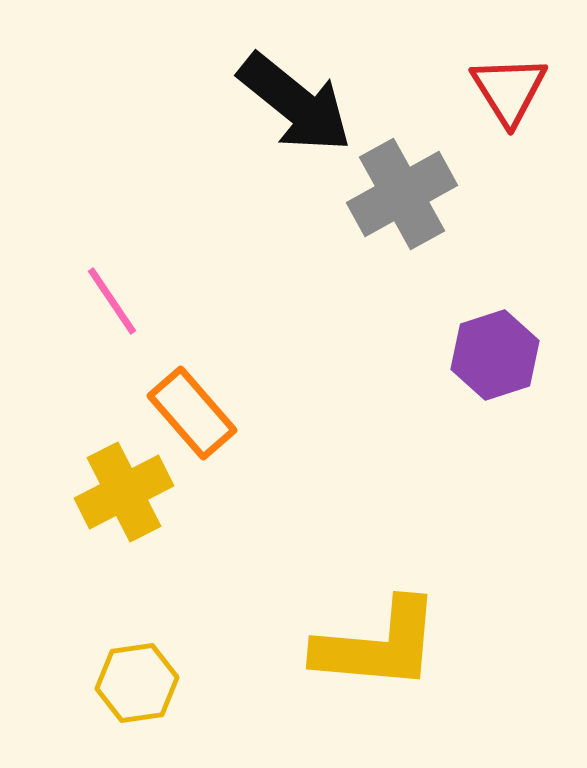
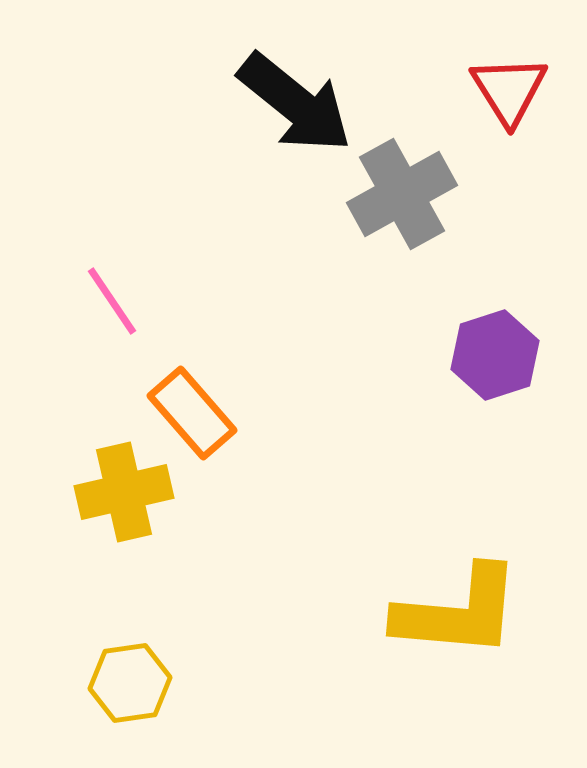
yellow cross: rotated 14 degrees clockwise
yellow L-shape: moved 80 px right, 33 px up
yellow hexagon: moved 7 px left
